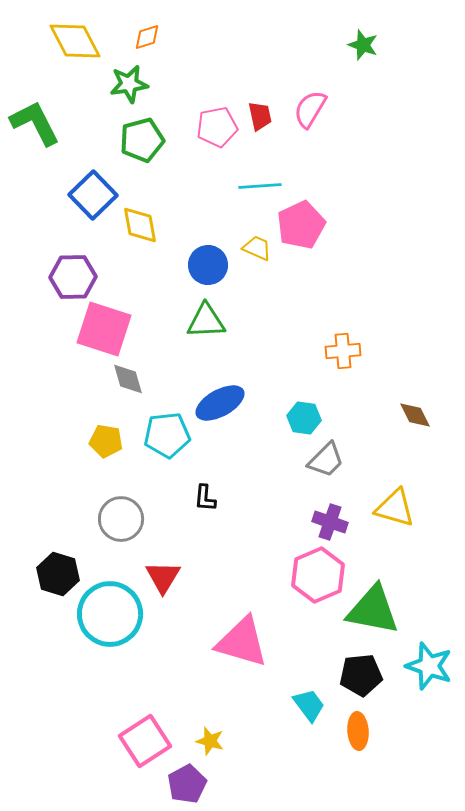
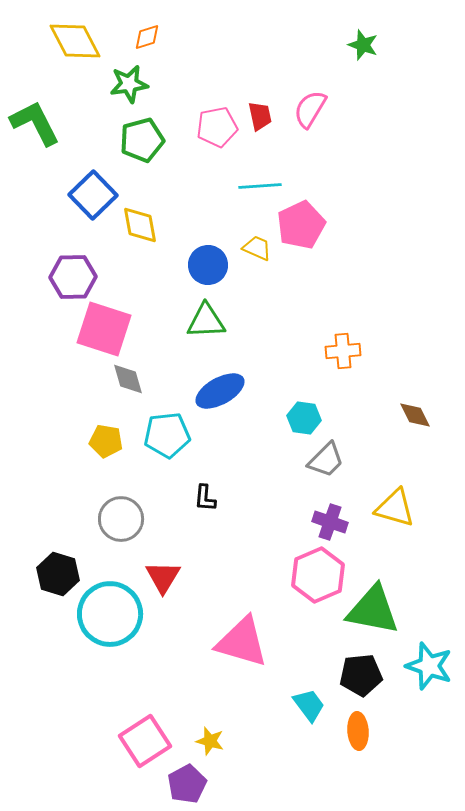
blue ellipse at (220, 403): moved 12 px up
